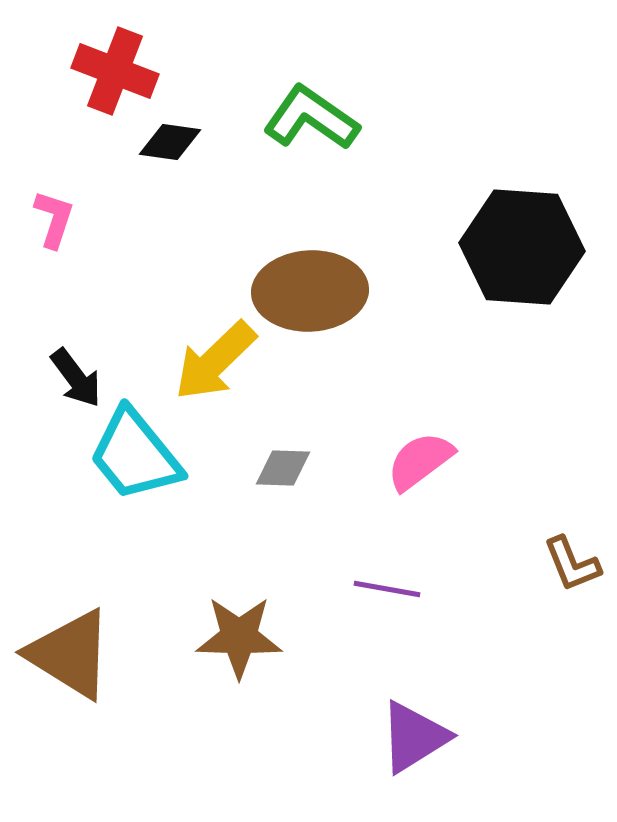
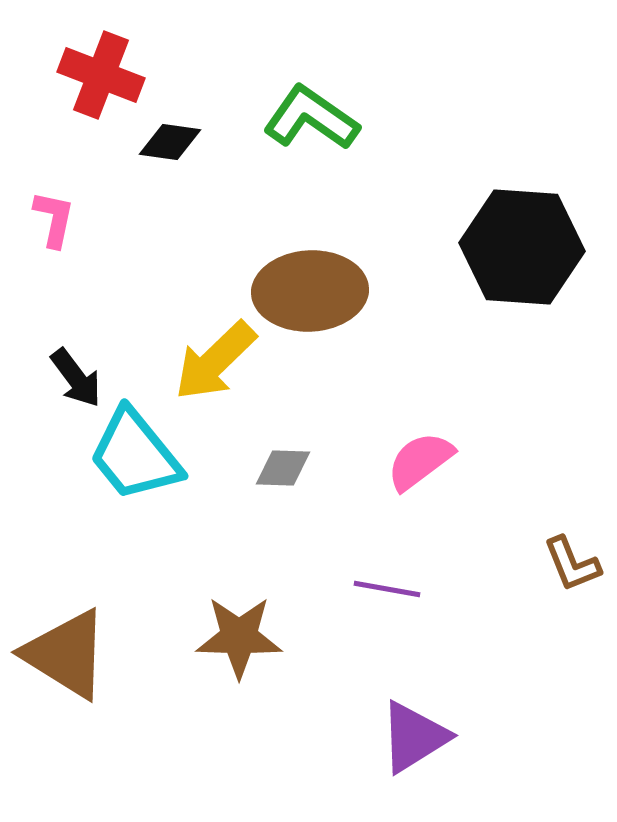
red cross: moved 14 px left, 4 px down
pink L-shape: rotated 6 degrees counterclockwise
brown triangle: moved 4 px left
